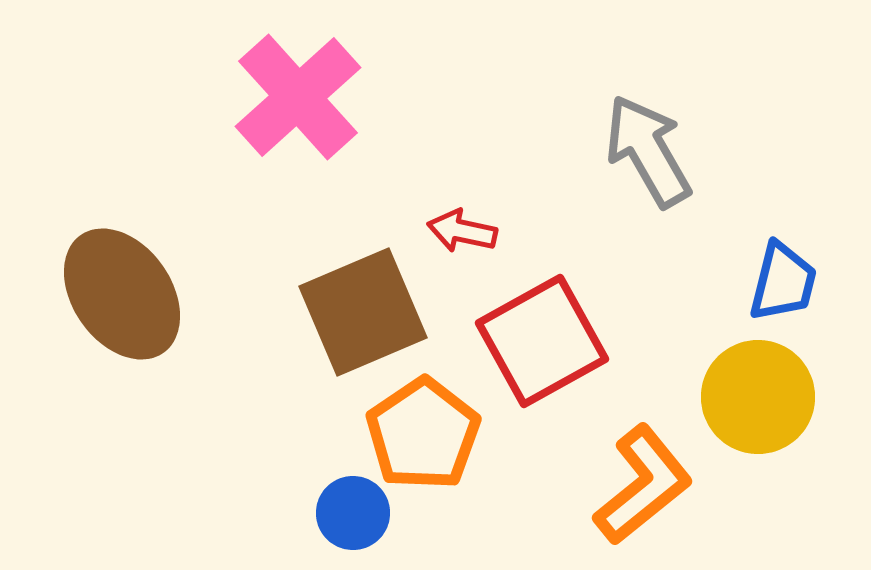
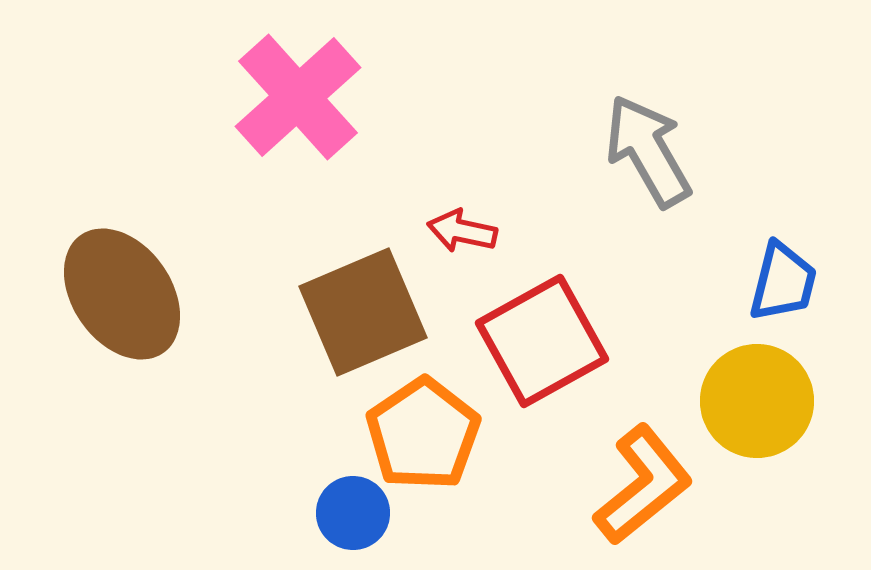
yellow circle: moved 1 px left, 4 px down
